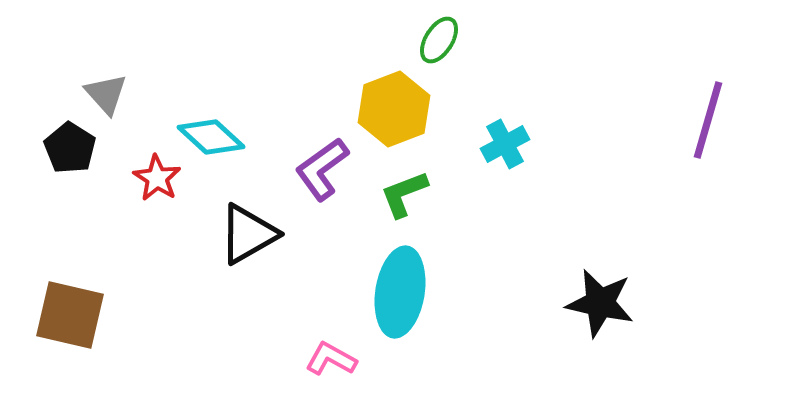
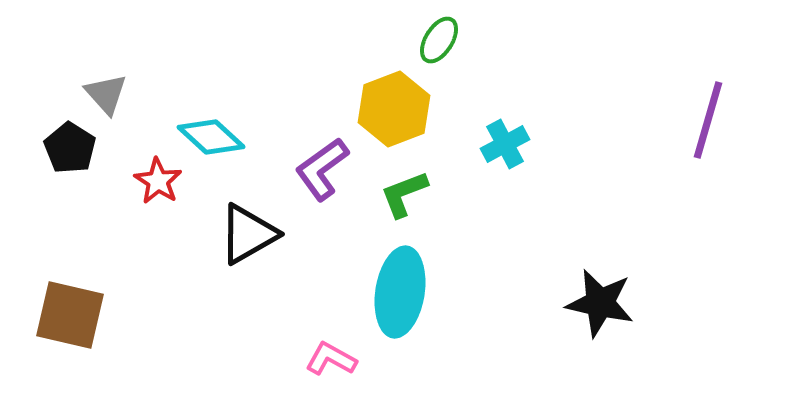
red star: moved 1 px right, 3 px down
